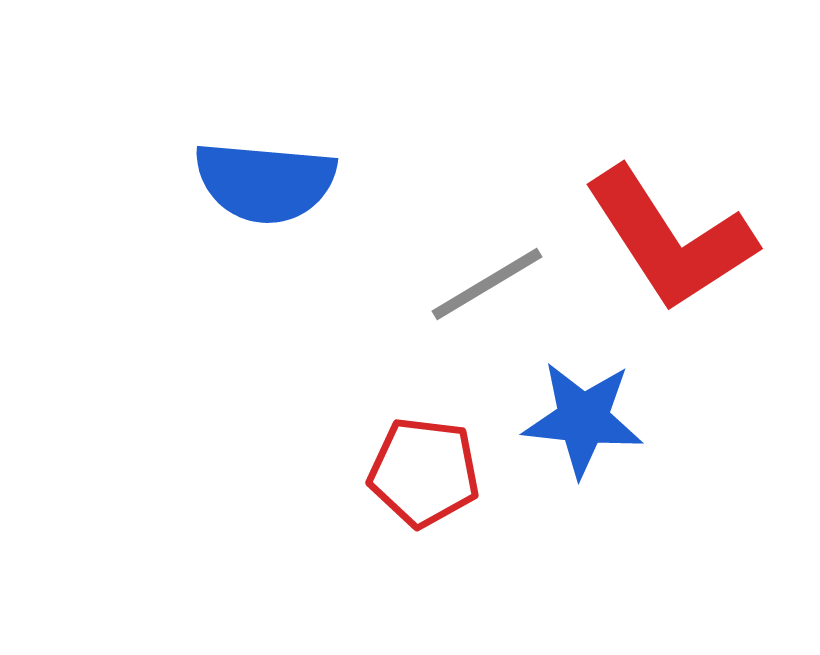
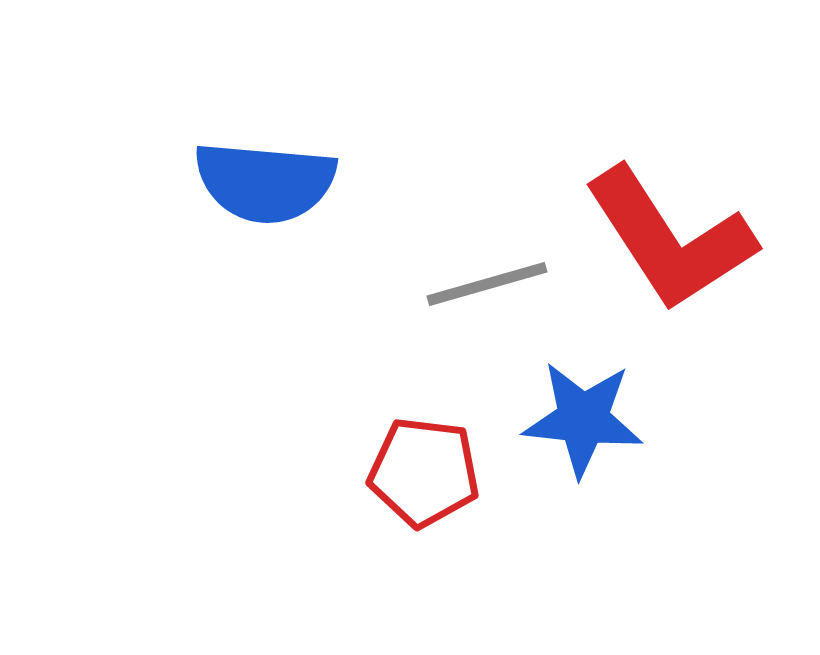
gray line: rotated 15 degrees clockwise
